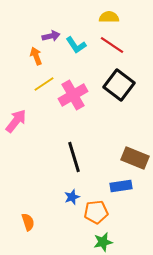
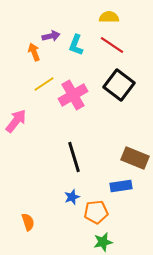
cyan L-shape: rotated 55 degrees clockwise
orange arrow: moved 2 px left, 4 px up
